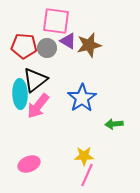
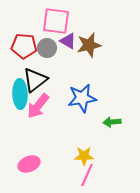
blue star: rotated 24 degrees clockwise
green arrow: moved 2 px left, 2 px up
